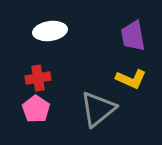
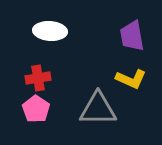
white ellipse: rotated 12 degrees clockwise
purple trapezoid: moved 1 px left
gray triangle: rotated 39 degrees clockwise
